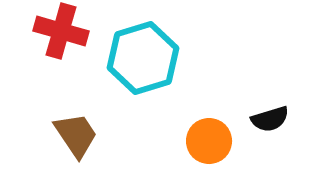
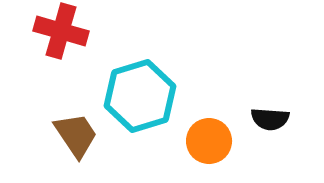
cyan hexagon: moved 3 px left, 38 px down
black semicircle: rotated 21 degrees clockwise
